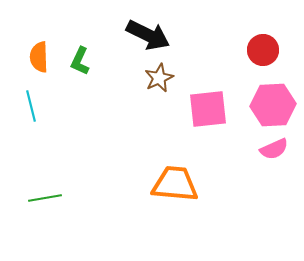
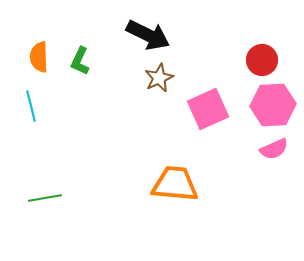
red circle: moved 1 px left, 10 px down
pink square: rotated 18 degrees counterclockwise
